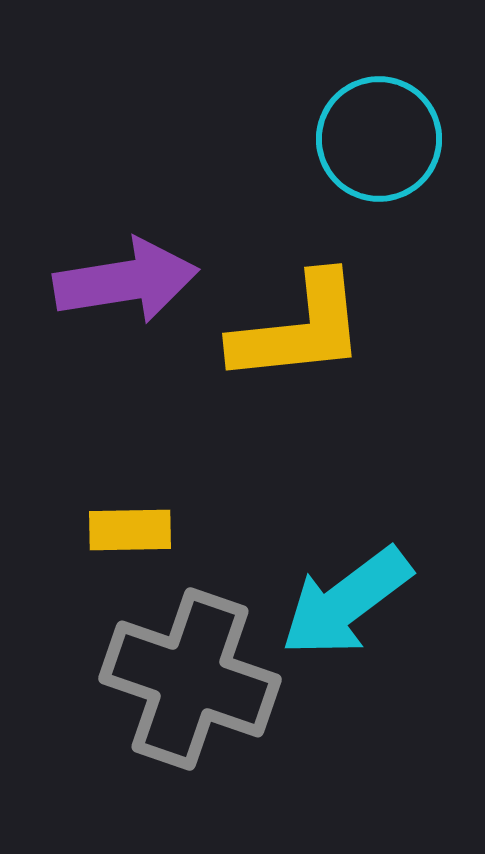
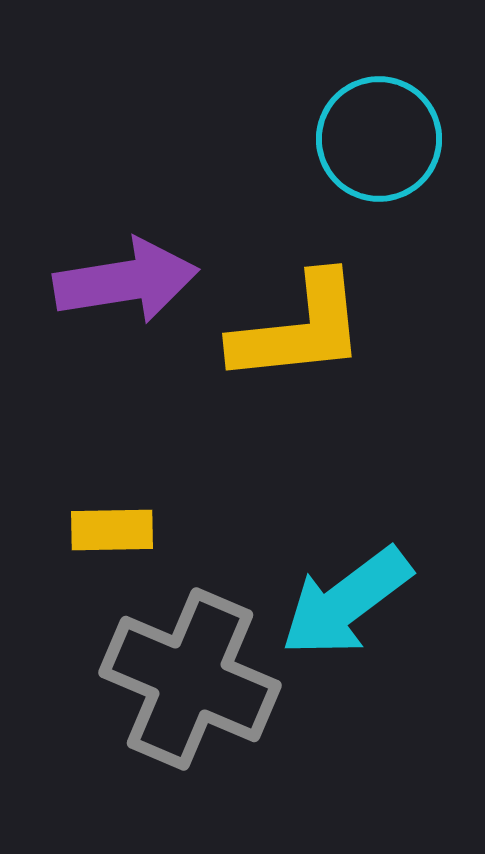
yellow rectangle: moved 18 px left
gray cross: rotated 4 degrees clockwise
